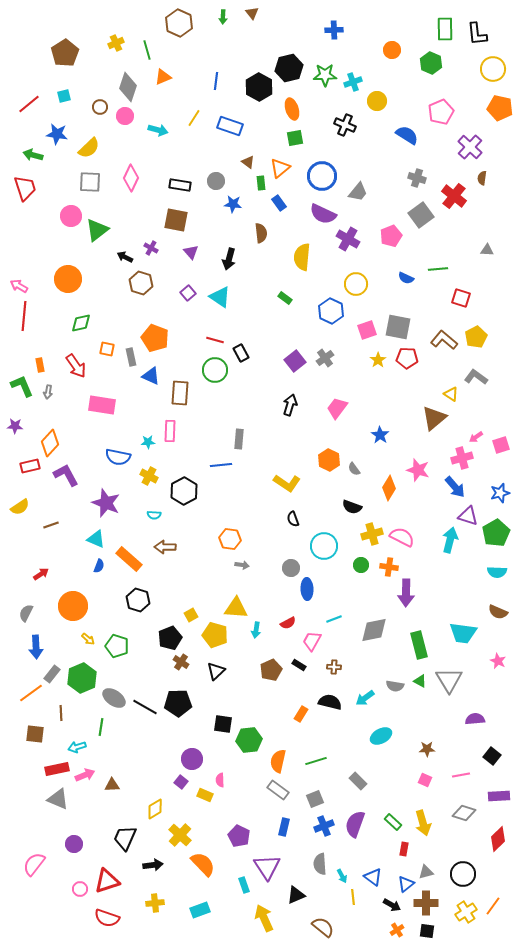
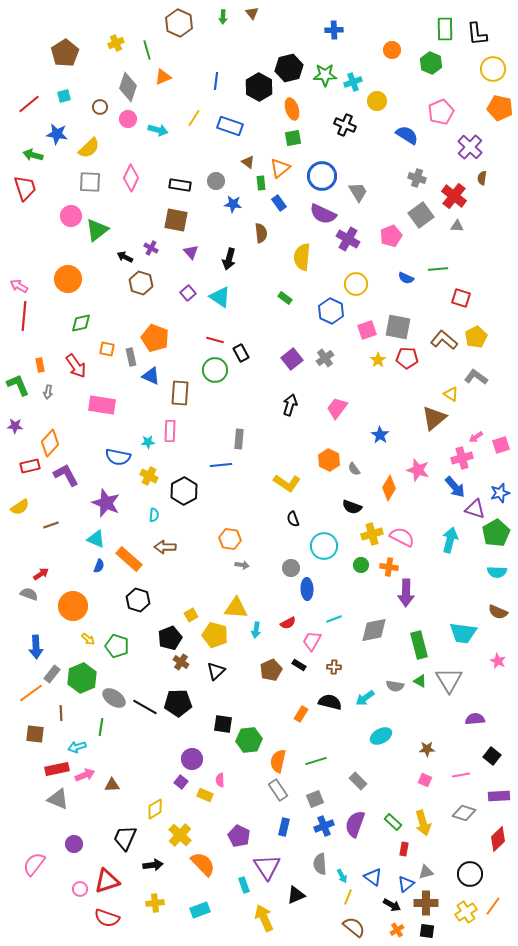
pink circle at (125, 116): moved 3 px right, 3 px down
green square at (295, 138): moved 2 px left
gray trapezoid at (358, 192): rotated 70 degrees counterclockwise
gray triangle at (487, 250): moved 30 px left, 24 px up
purple square at (295, 361): moved 3 px left, 2 px up
green L-shape at (22, 386): moved 4 px left, 1 px up
cyan semicircle at (154, 515): rotated 88 degrees counterclockwise
purple triangle at (468, 516): moved 7 px right, 7 px up
gray semicircle at (26, 613): moved 3 px right, 19 px up; rotated 84 degrees clockwise
gray rectangle at (278, 790): rotated 20 degrees clockwise
black circle at (463, 874): moved 7 px right
yellow line at (353, 897): moved 5 px left; rotated 28 degrees clockwise
brown semicircle at (323, 927): moved 31 px right
